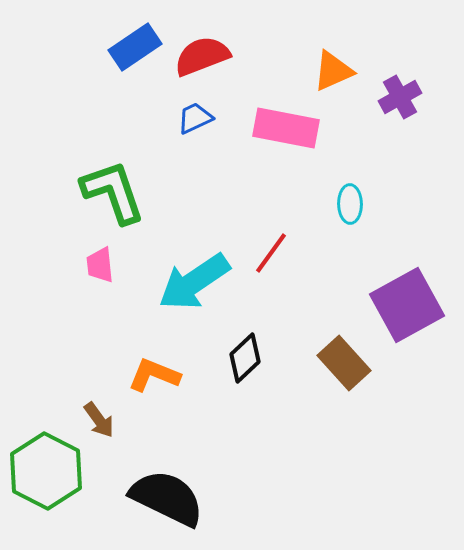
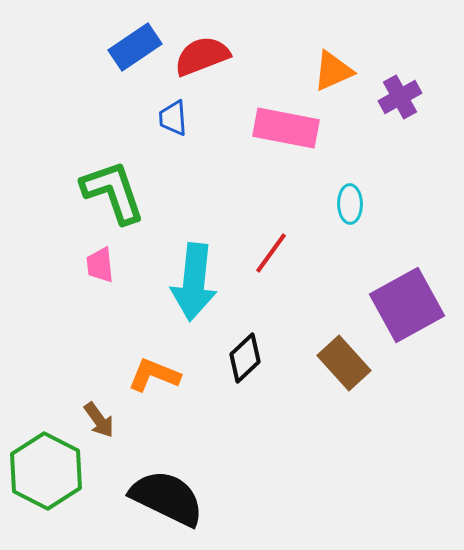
blue trapezoid: moved 22 px left; rotated 69 degrees counterclockwise
cyan arrow: rotated 50 degrees counterclockwise
